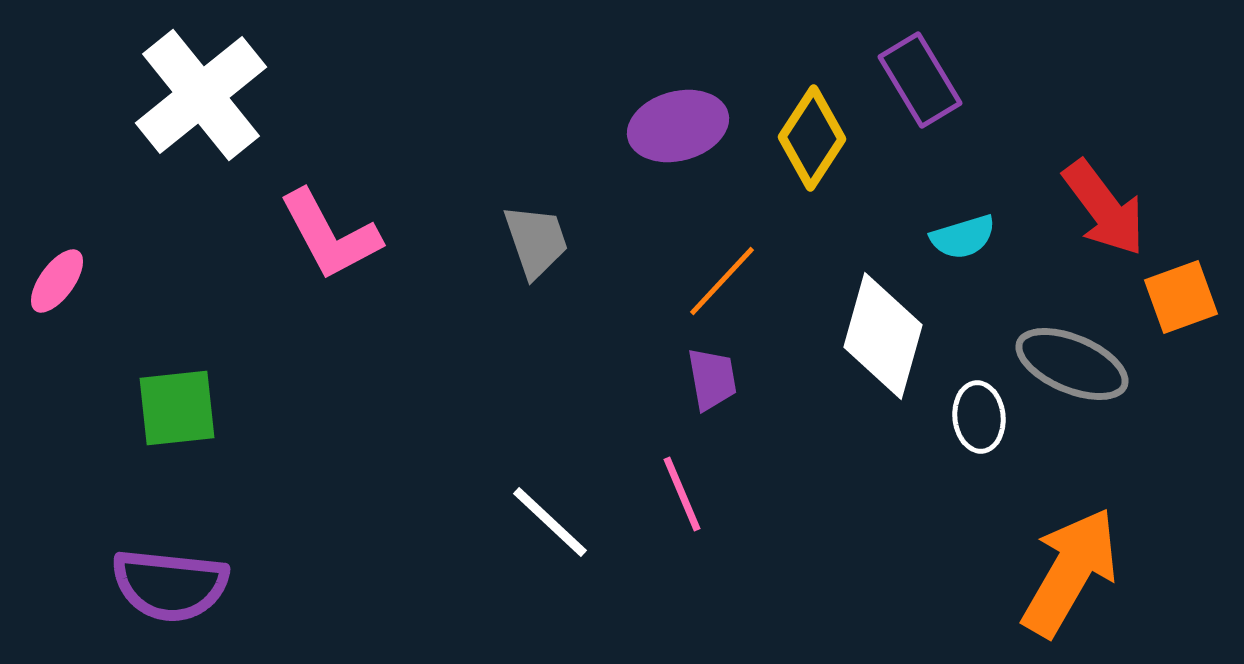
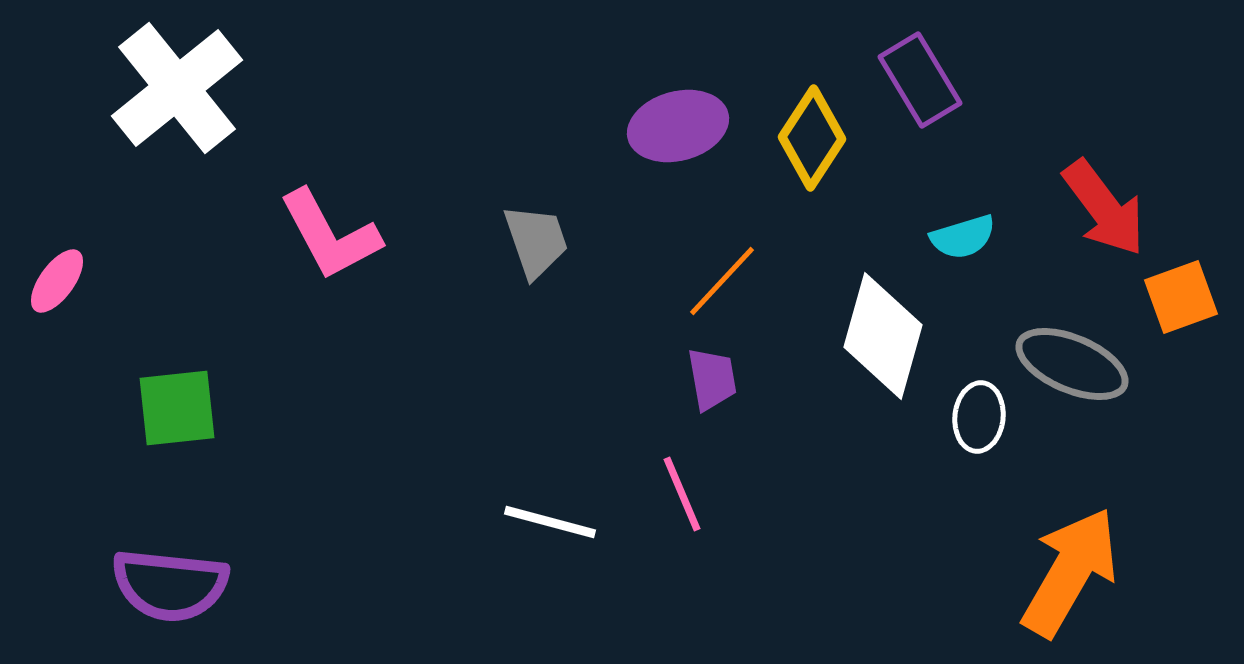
white cross: moved 24 px left, 7 px up
white ellipse: rotated 12 degrees clockwise
white line: rotated 28 degrees counterclockwise
